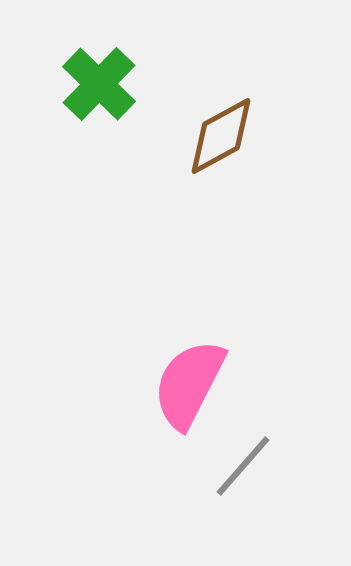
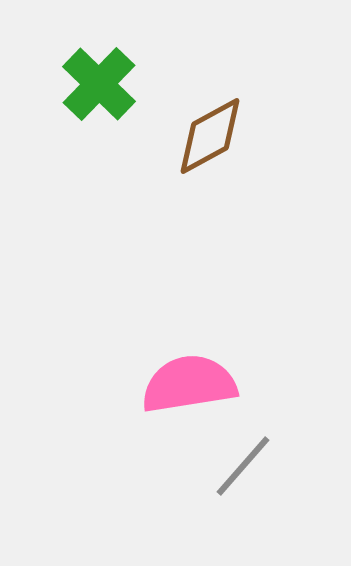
brown diamond: moved 11 px left
pink semicircle: rotated 54 degrees clockwise
